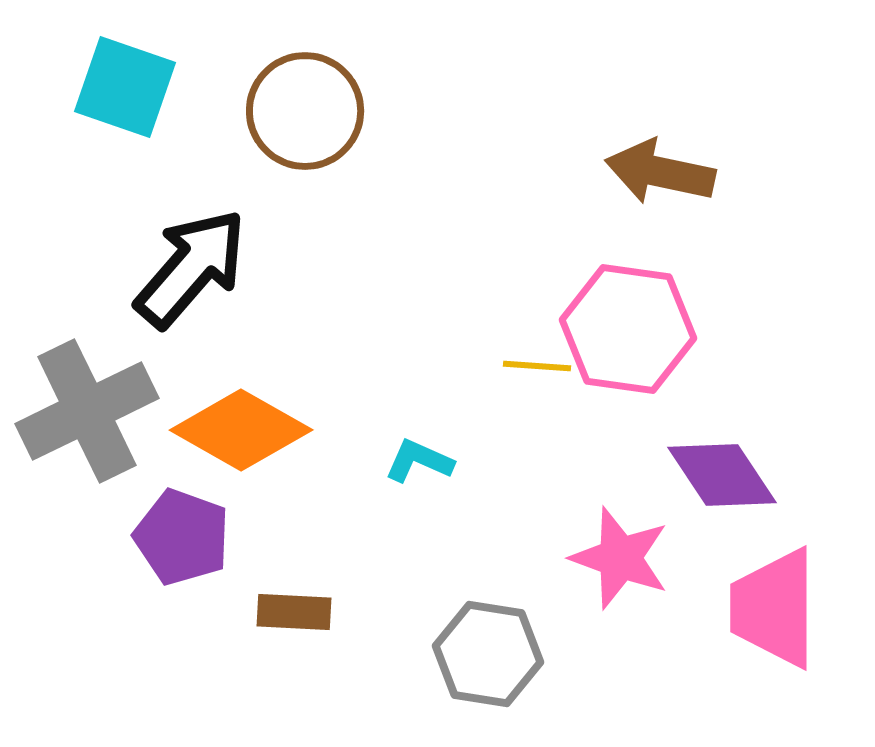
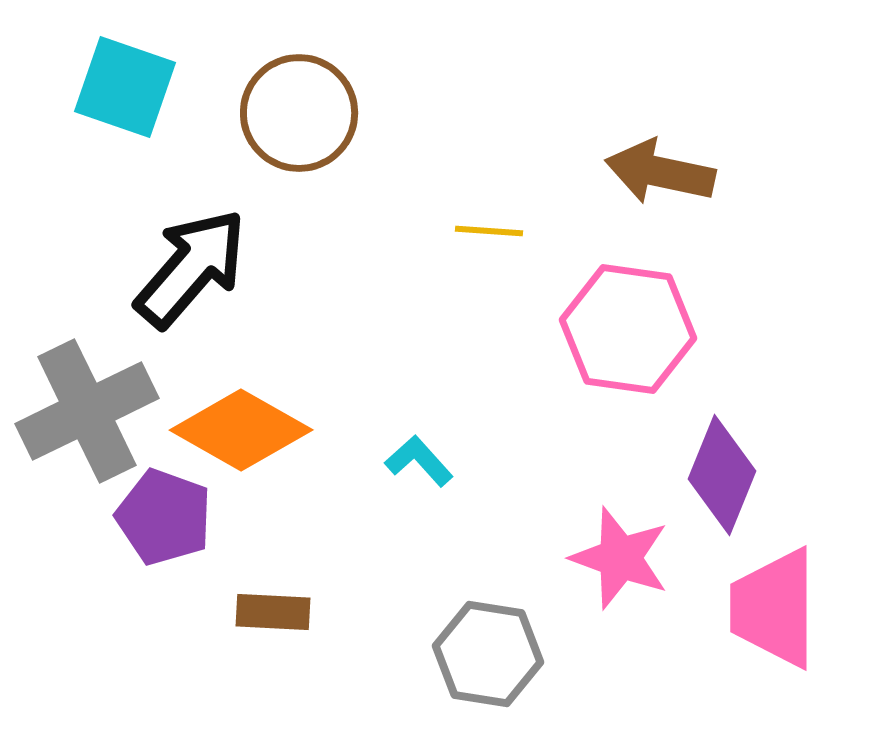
brown circle: moved 6 px left, 2 px down
yellow line: moved 48 px left, 135 px up
cyan L-shape: rotated 24 degrees clockwise
purple diamond: rotated 56 degrees clockwise
purple pentagon: moved 18 px left, 20 px up
brown rectangle: moved 21 px left
